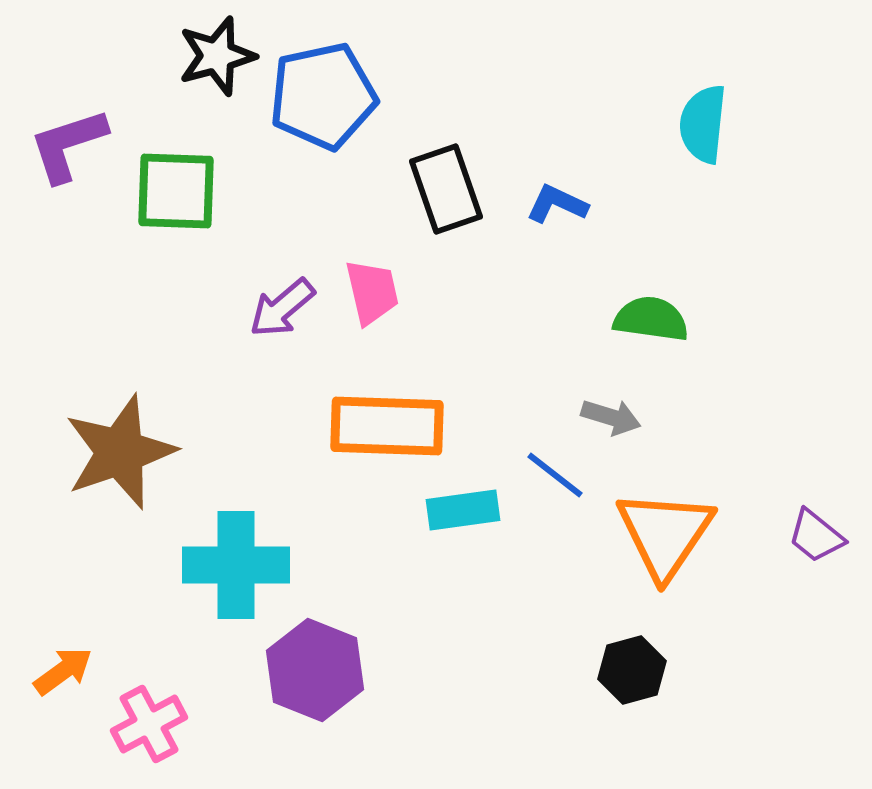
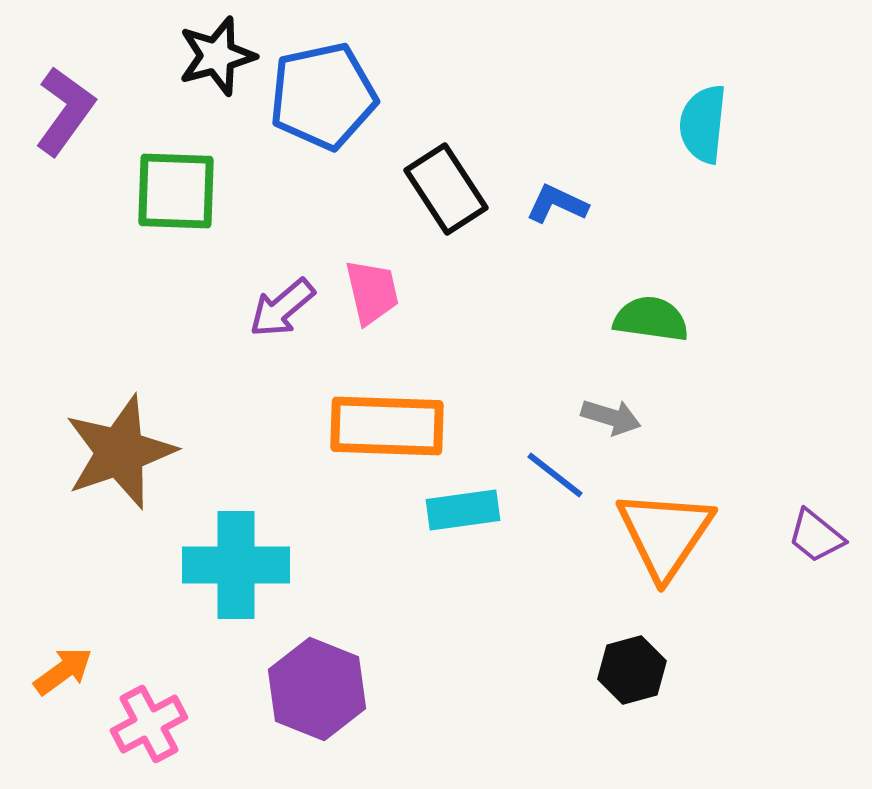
purple L-shape: moved 3 px left, 34 px up; rotated 144 degrees clockwise
black rectangle: rotated 14 degrees counterclockwise
purple hexagon: moved 2 px right, 19 px down
